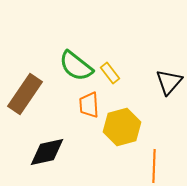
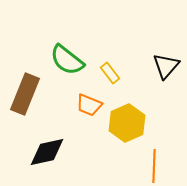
green semicircle: moved 9 px left, 6 px up
black triangle: moved 3 px left, 16 px up
brown rectangle: rotated 12 degrees counterclockwise
orange trapezoid: rotated 64 degrees counterclockwise
yellow hexagon: moved 5 px right, 4 px up; rotated 9 degrees counterclockwise
